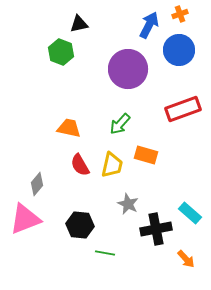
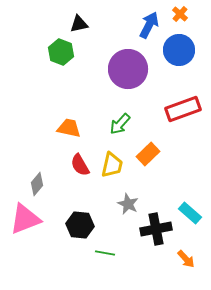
orange cross: rotated 28 degrees counterclockwise
orange rectangle: moved 2 px right, 1 px up; rotated 60 degrees counterclockwise
